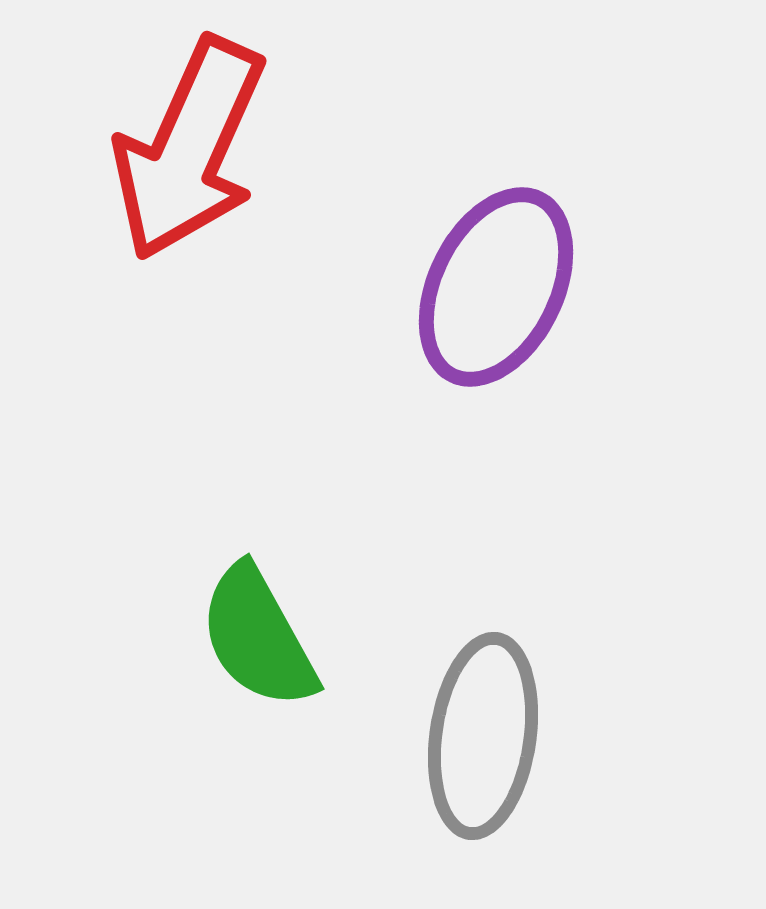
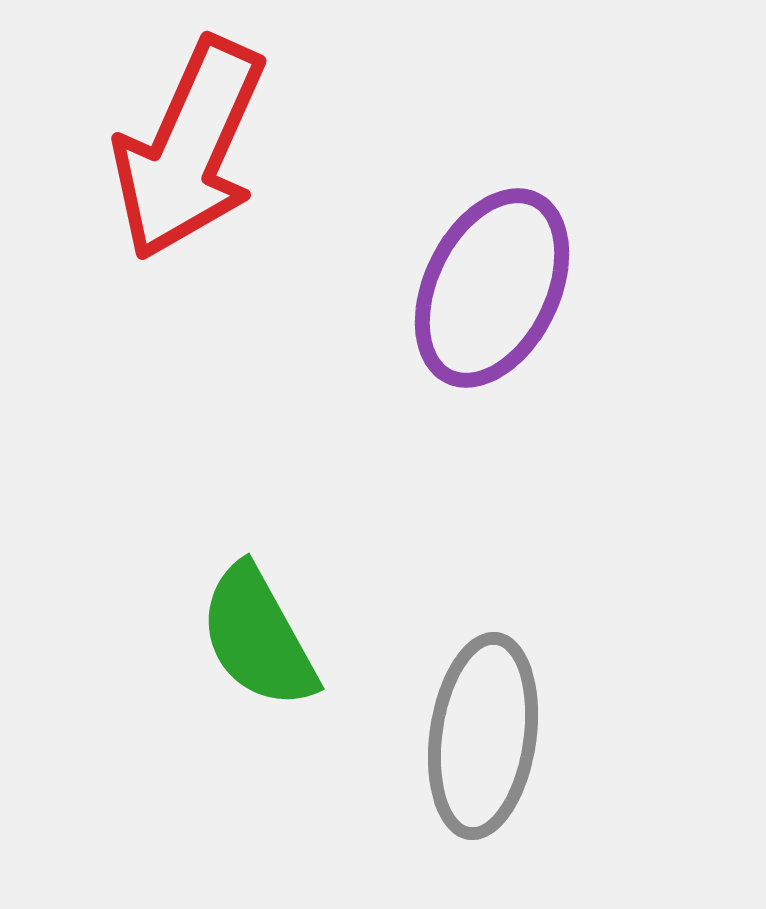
purple ellipse: moved 4 px left, 1 px down
